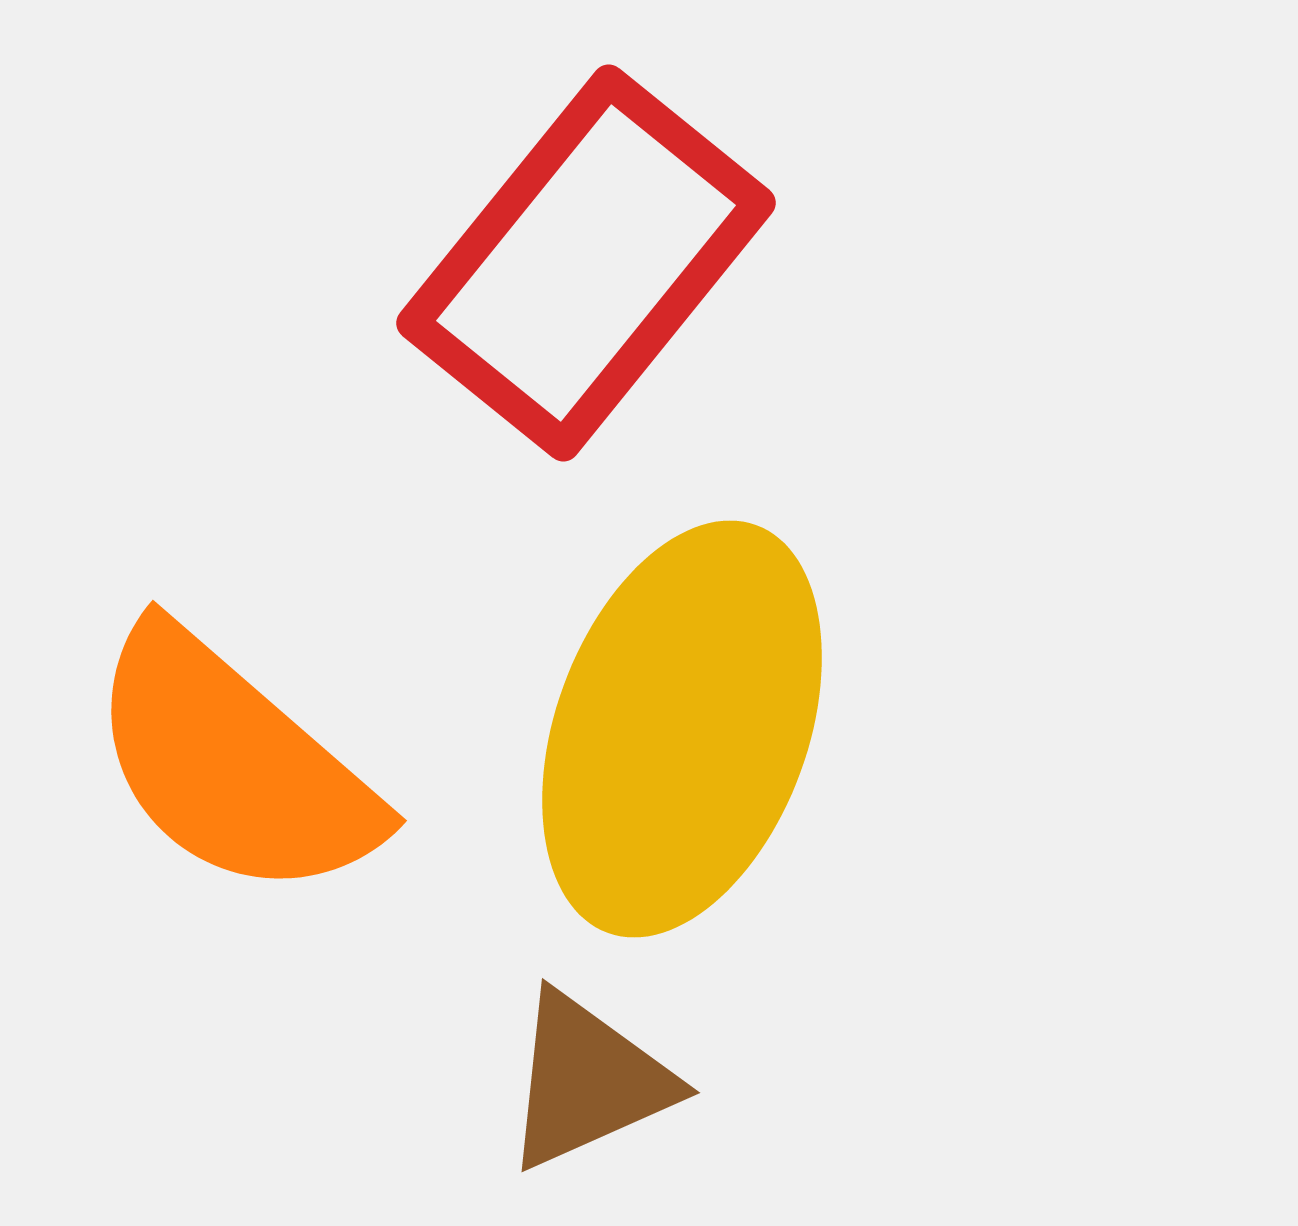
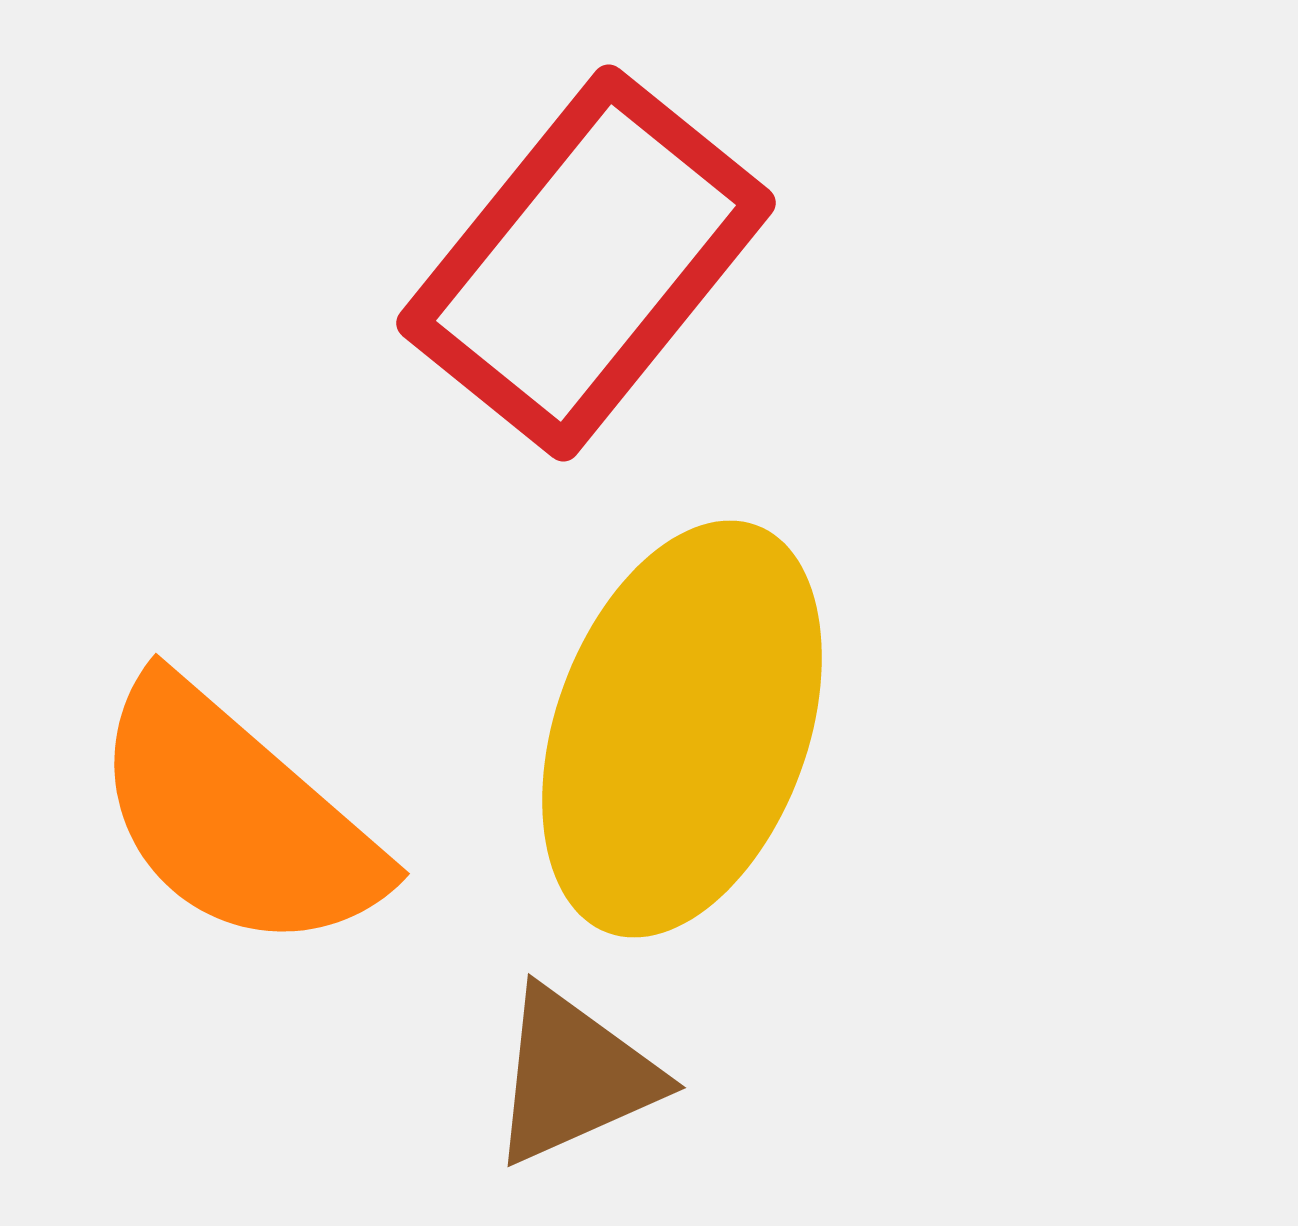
orange semicircle: moved 3 px right, 53 px down
brown triangle: moved 14 px left, 5 px up
